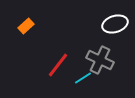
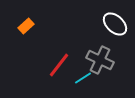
white ellipse: rotated 60 degrees clockwise
red line: moved 1 px right
